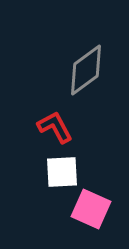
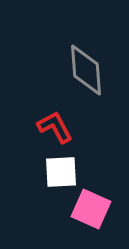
gray diamond: rotated 58 degrees counterclockwise
white square: moved 1 px left
